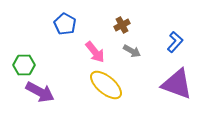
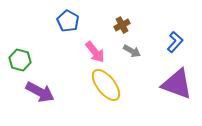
blue pentagon: moved 3 px right, 3 px up
green hexagon: moved 4 px left, 5 px up; rotated 15 degrees clockwise
yellow ellipse: rotated 12 degrees clockwise
